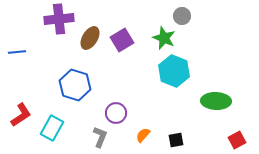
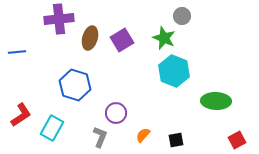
brown ellipse: rotated 15 degrees counterclockwise
